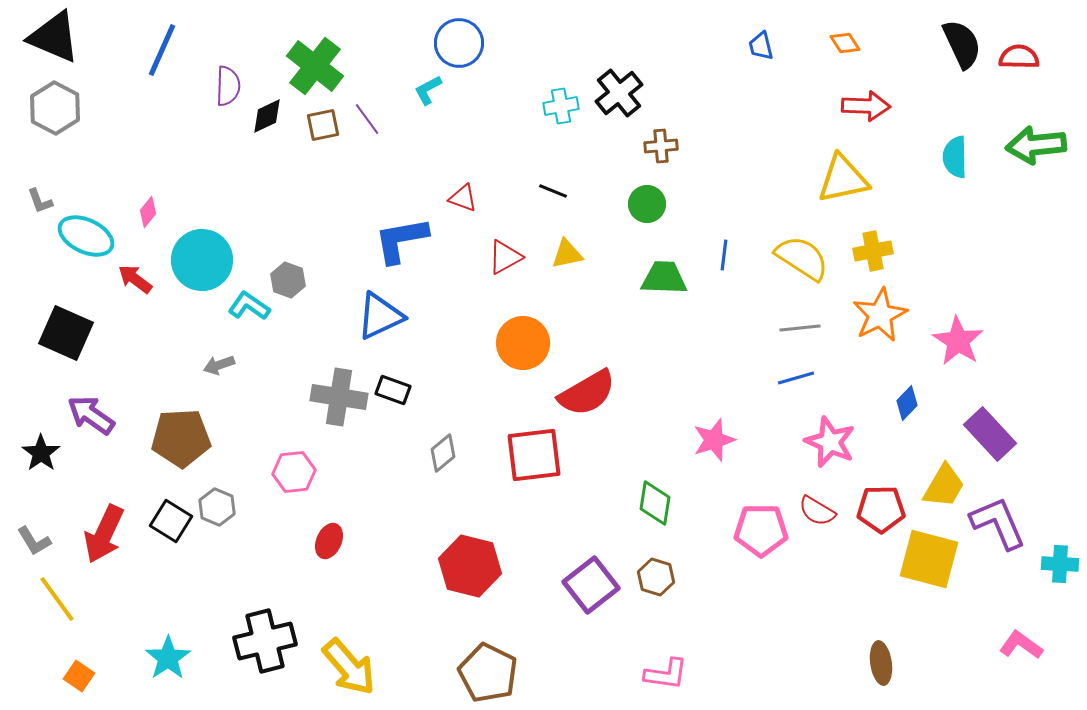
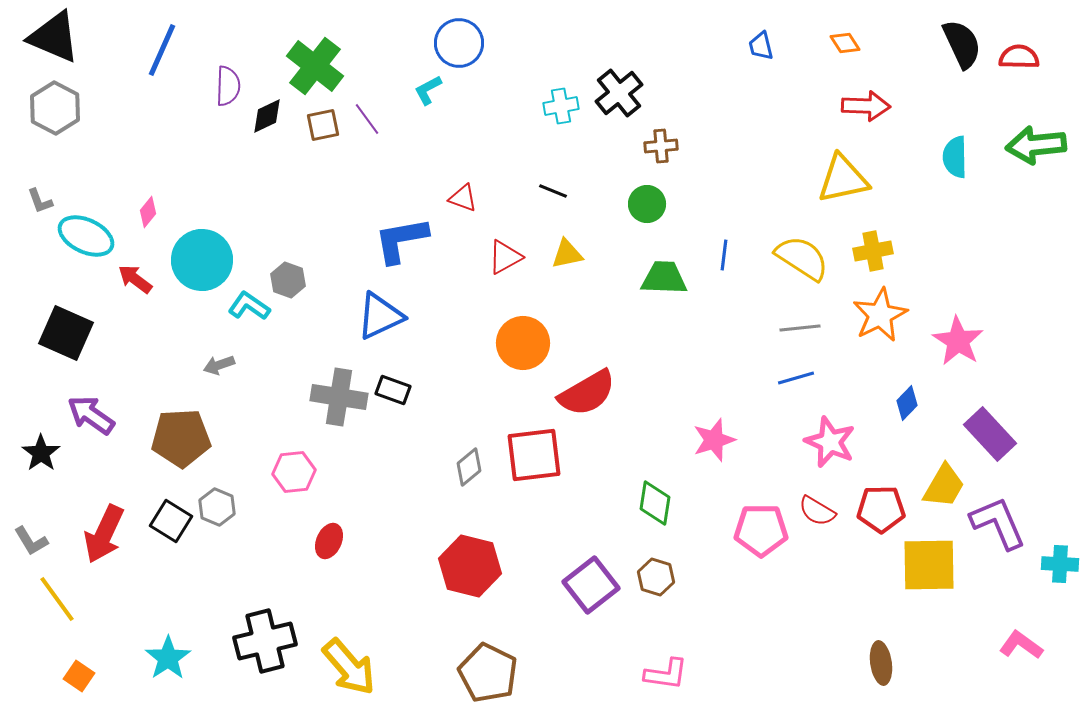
gray diamond at (443, 453): moved 26 px right, 14 px down
gray L-shape at (34, 541): moved 3 px left
yellow square at (929, 559): moved 6 px down; rotated 16 degrees counterclockwise
